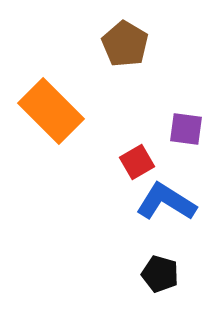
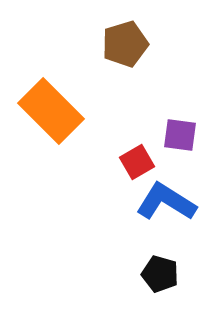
brown pentagon: rotated 24 degrees clockwise
purple square: moved 6 px left, 6 px down
